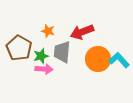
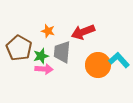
red arrow: moved 1 px right
orange circle: moved 6 px down
